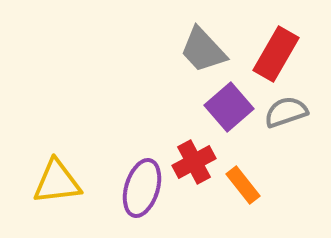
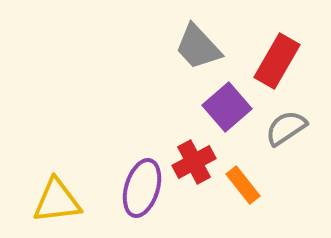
gray trapezoid: moved 5 px left, 3 px up
red rectangle: moved 1 px right, 7 px down
purple square: moved 2 px left
gray semicircle: moved 16 px down; rotated 15 degrees counterclockwise
yellow triangle: moved 19 px down
